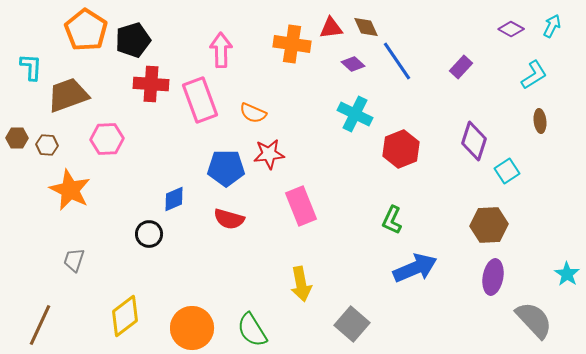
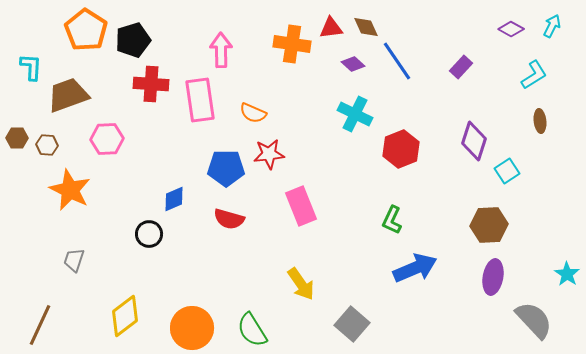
pink rectangle at (200, 100): rotated 12 degrees clockwise
yellow arrow at (301, 284): rotated 24 degrees counterclockwise
